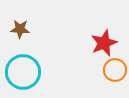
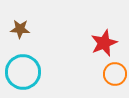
orange circle: moved 4 px down
